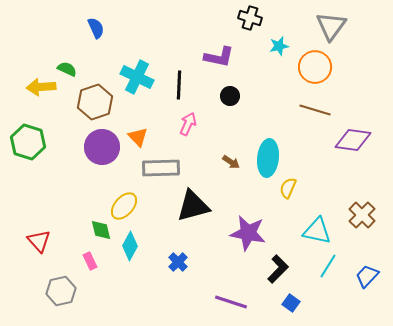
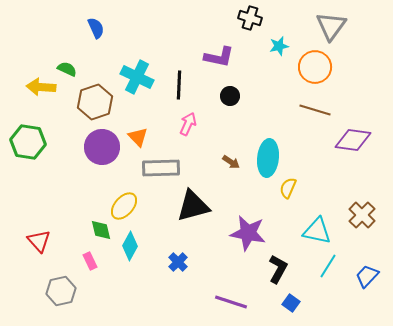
yellow arrow: rotated 8 degrees clockwise
green hexagon: rotated 8 degrees counterclockwise
black L-shape: rotated 16 degrees counterclockwise
